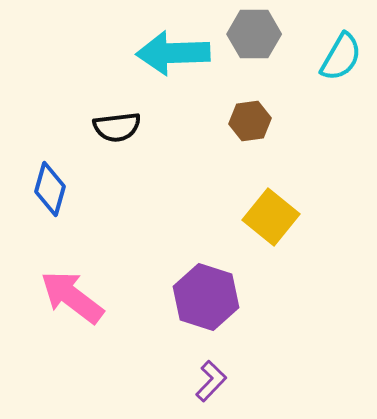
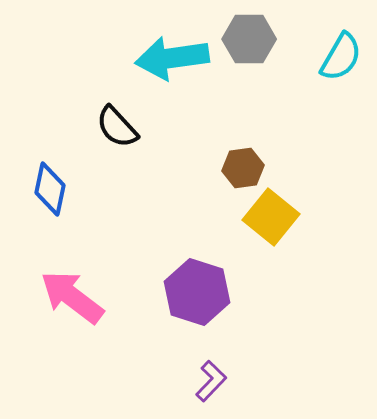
gray hexagon: moved 5 px left, 5 px down
cyan arrow: moved 1 px left, 5 px down; rotated 6 degrees counterclockwise
brown hexagon: moved 7 px left, 47 px down
black semicircle: rotated 54 degrees clockwise
blue diamond: rotated 4 degrees counterclockwise
purple hexagon: moved 9 px left, 5 px up
